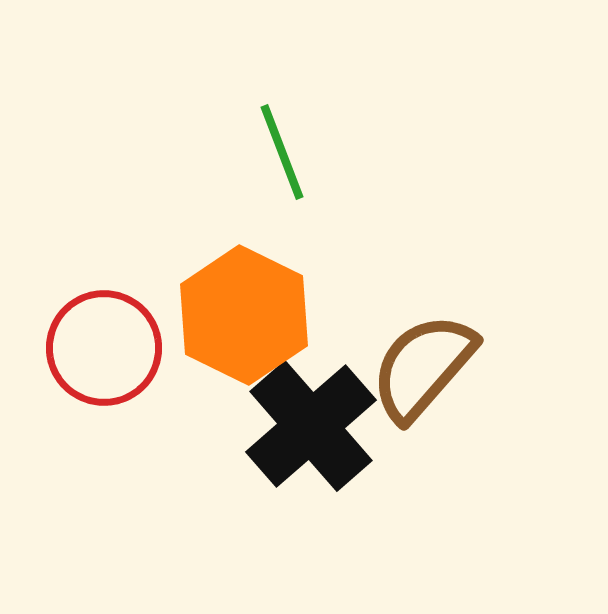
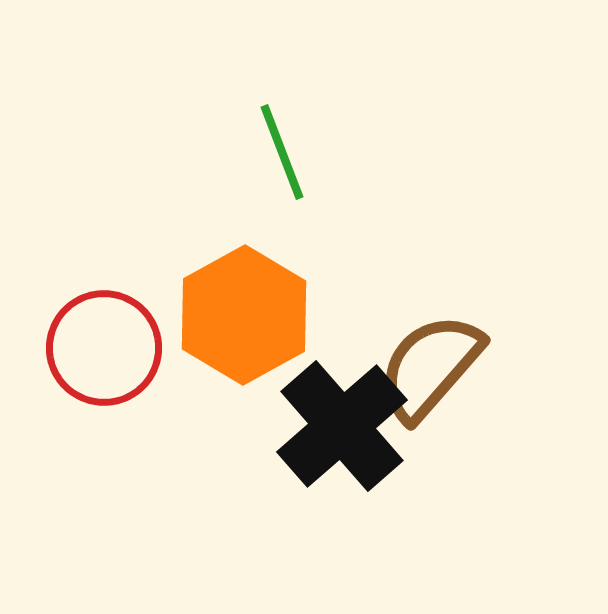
orange hexagon: rotated 5 degrees clockwise
brown semicircle: moved 7 px right
black cross: moved 31 px right
